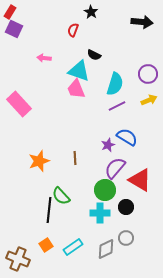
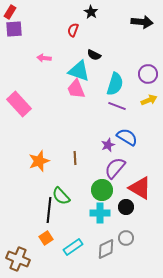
purple square: rotated 30 degrees counterclockwise
purple line: rotated 48 degrees clockwise
red triangle: moved 8 px down
green circle: moved 3 px left
orange square: moved 7 px up
